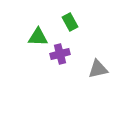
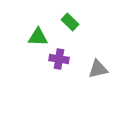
green rectangle: rotated 18 degrees counterclockwise
purple cross: moved 1 px left, 5 px down; rotated 24 degrees clockwise
